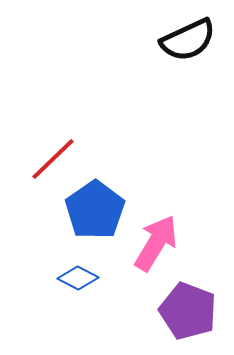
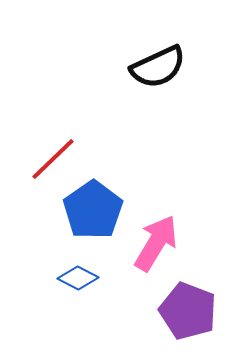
black semicircle: moved 30 px left, 27 px down
blue pentagon: moved 2 px left
